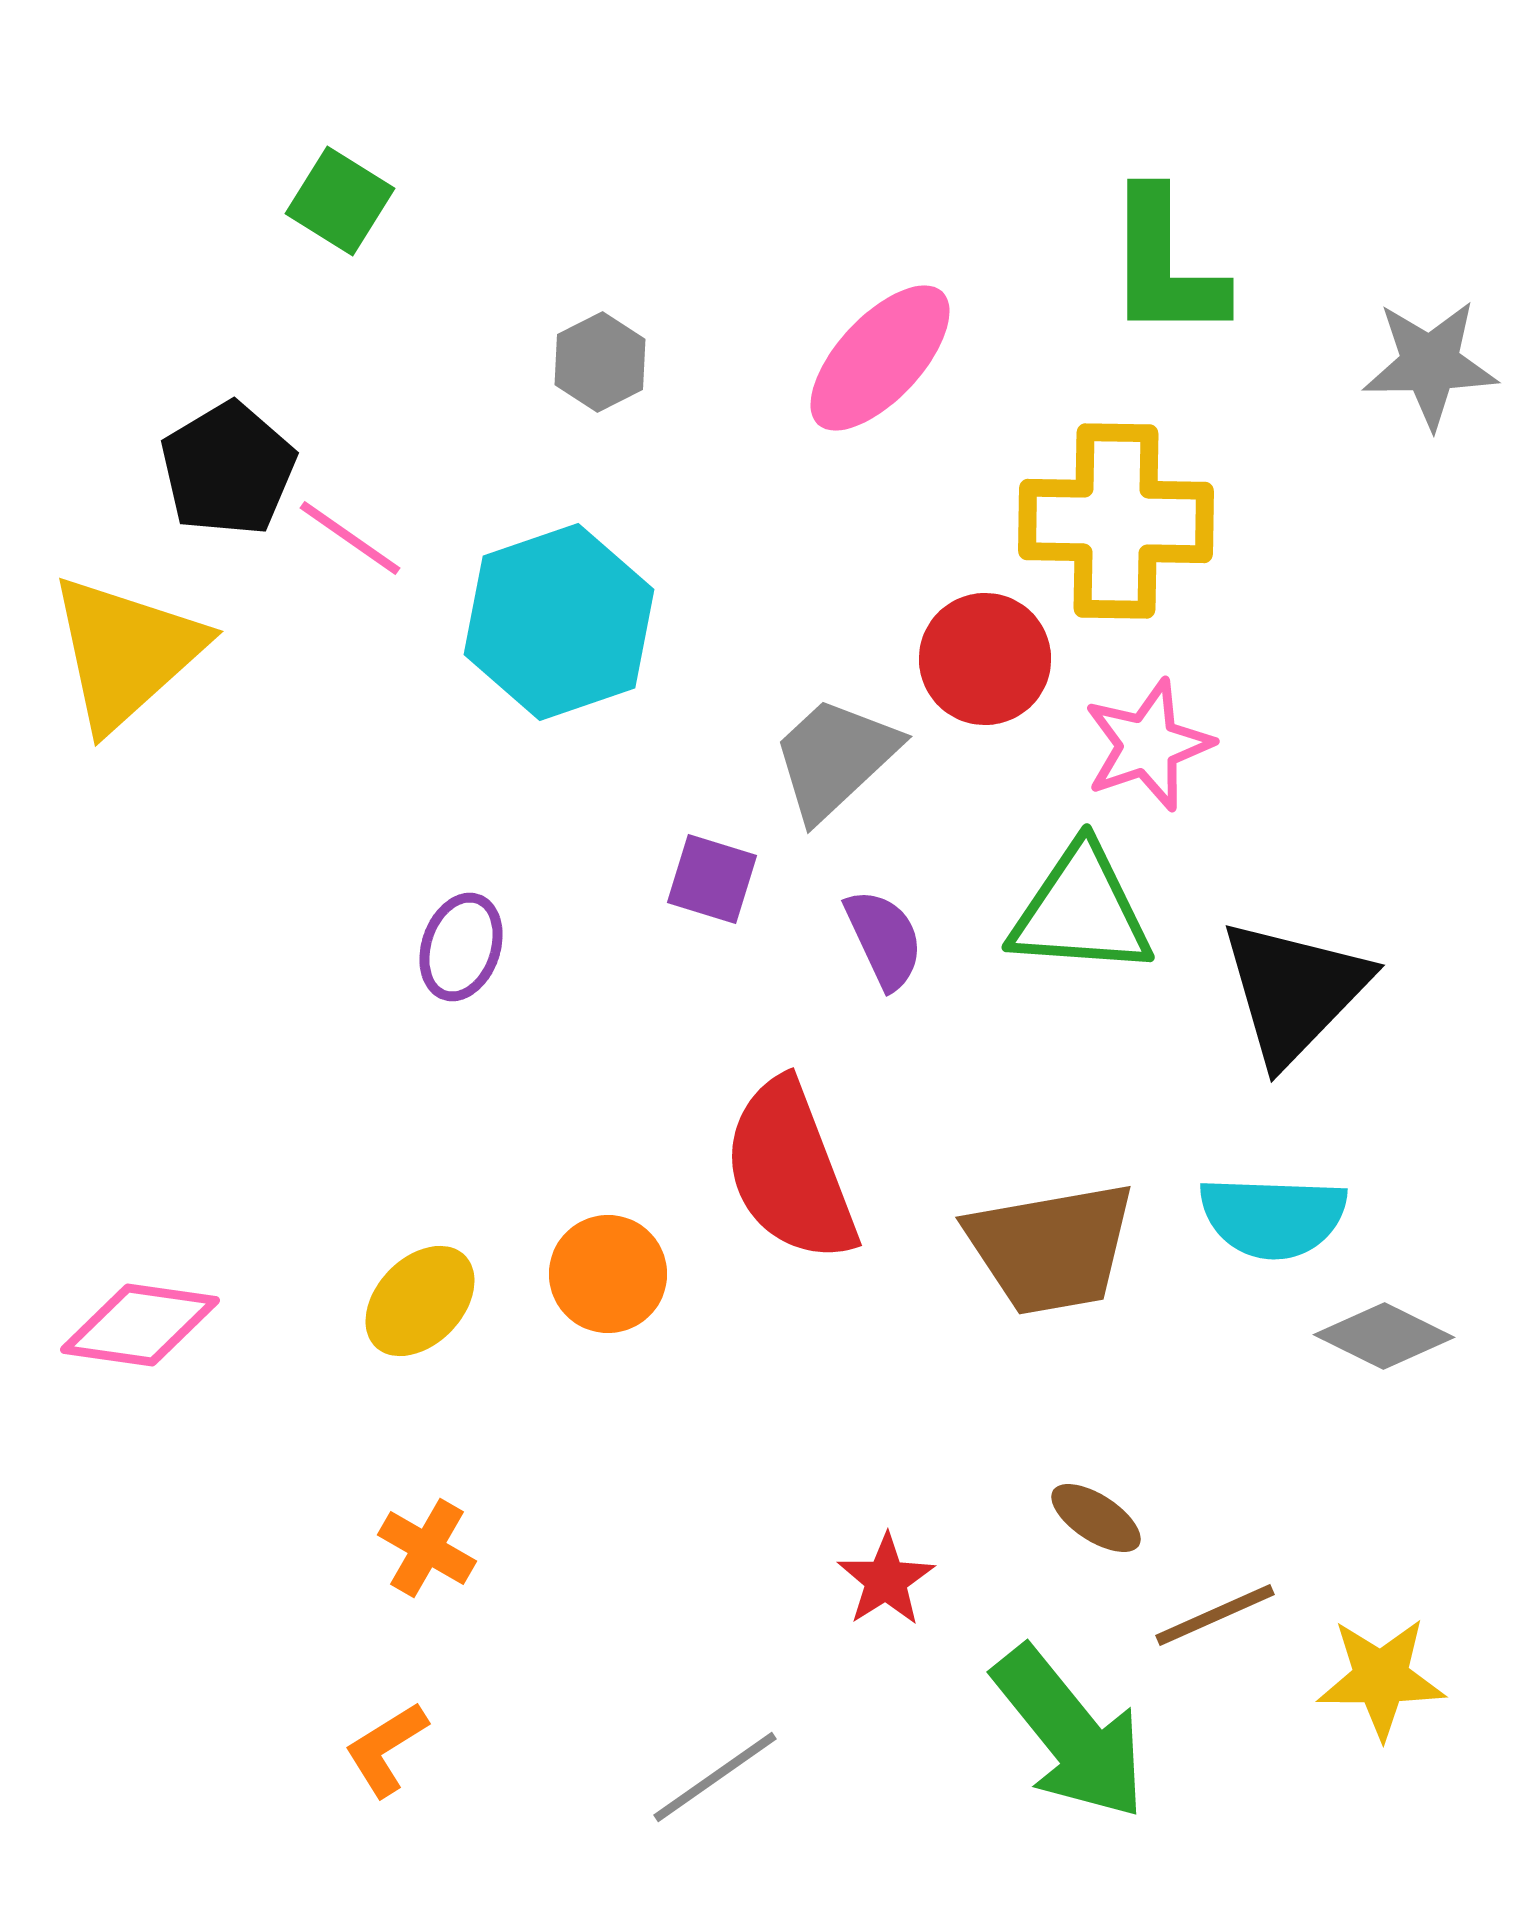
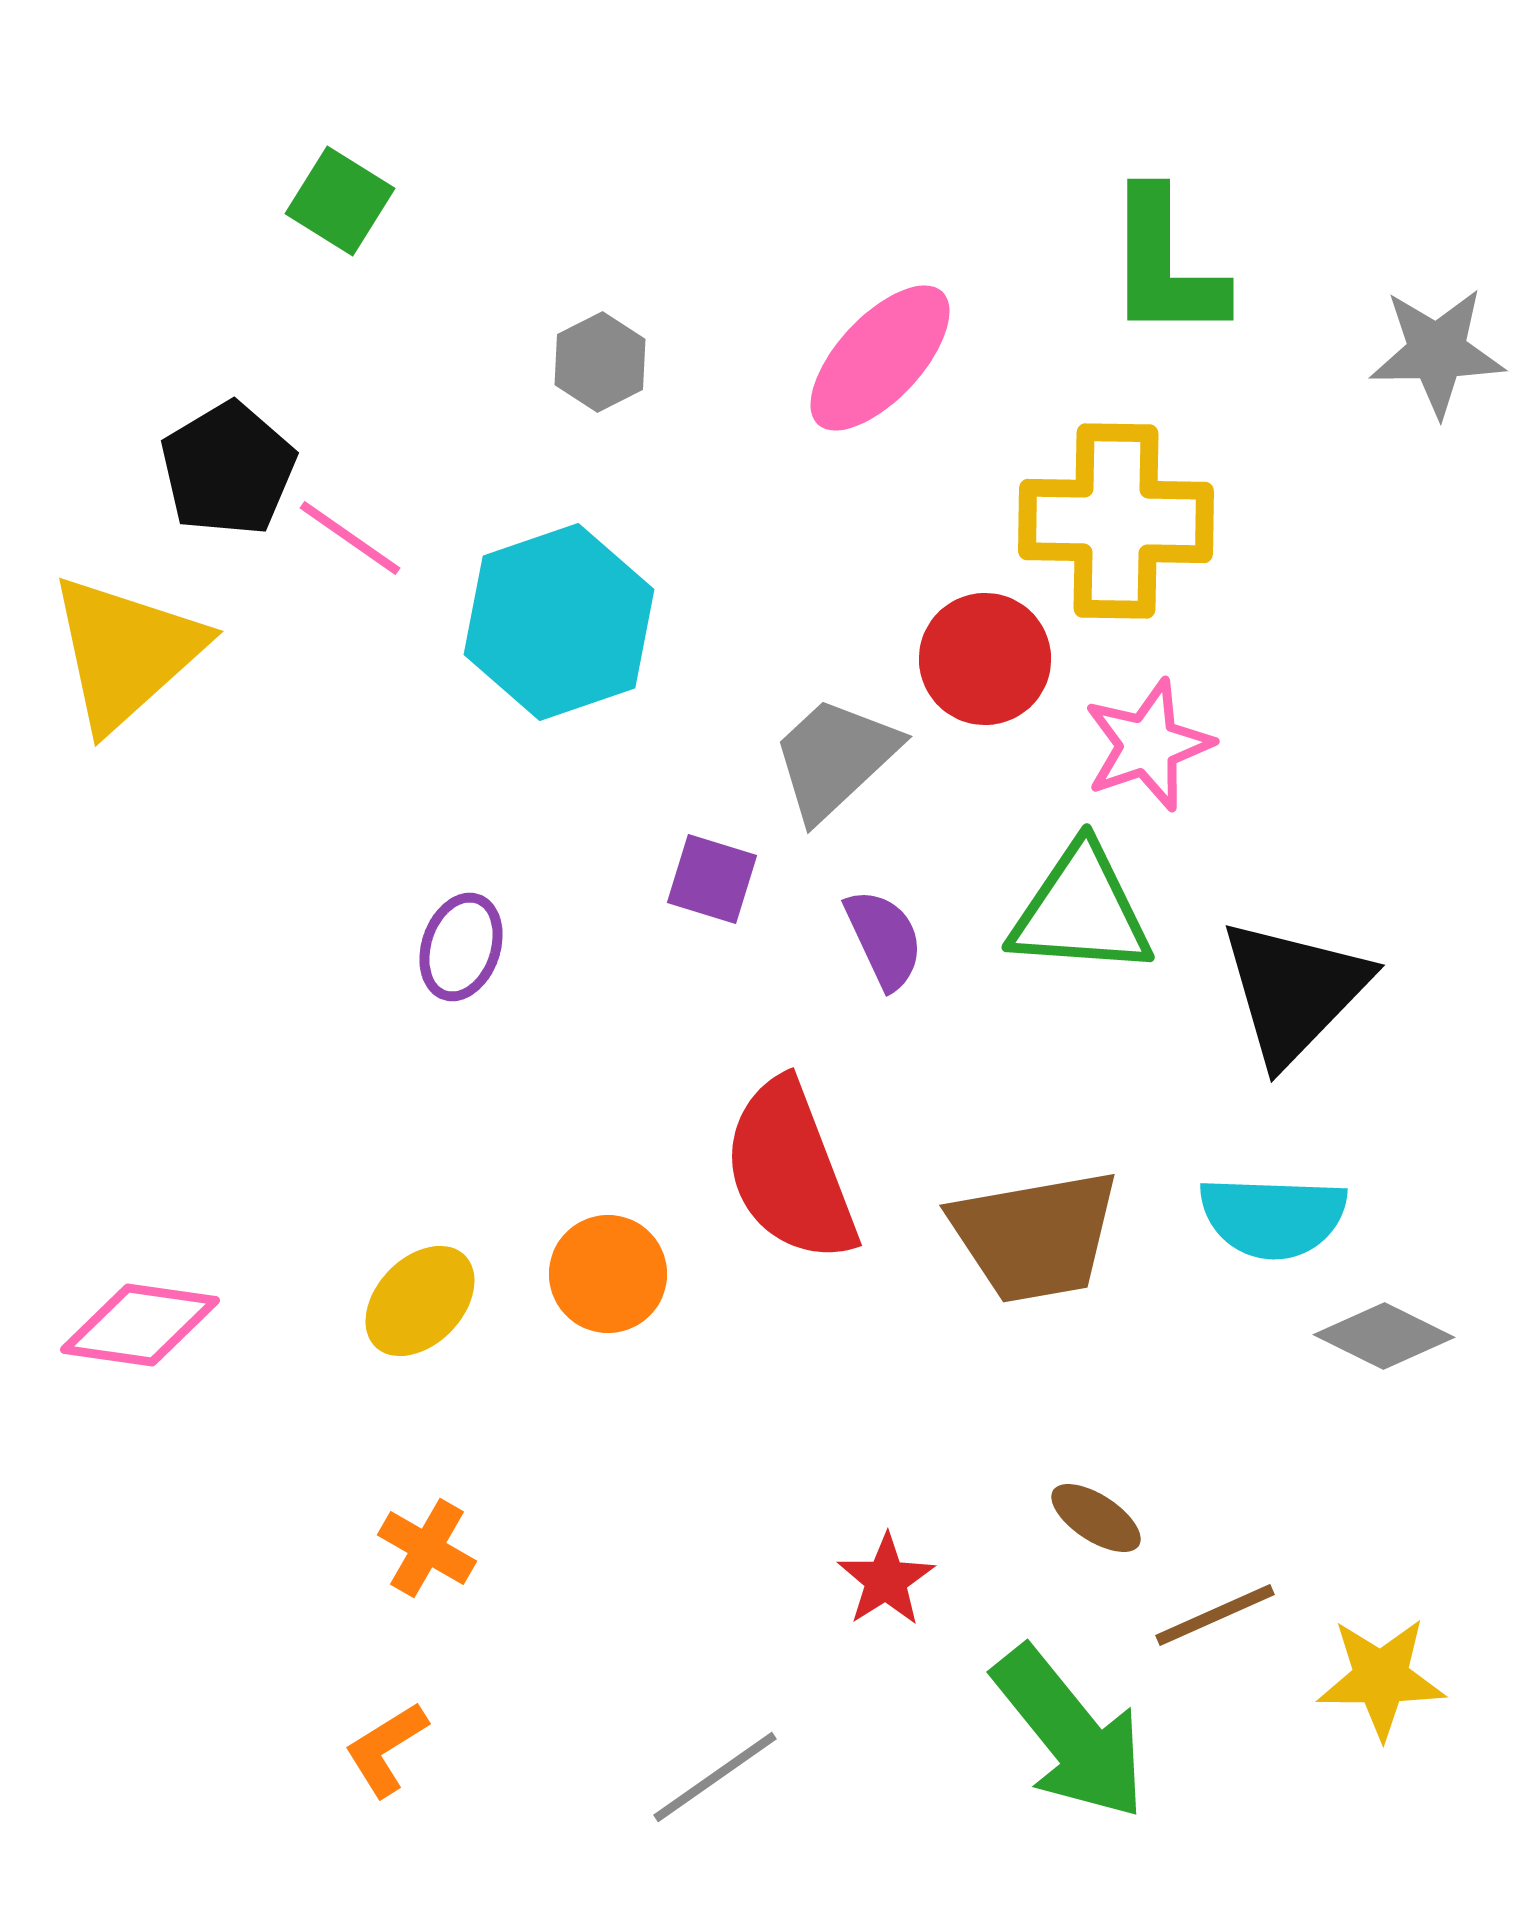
gray star: moved 7 px right, 12 px up
brown trapezoid: moved 16 px left, 12 px up
